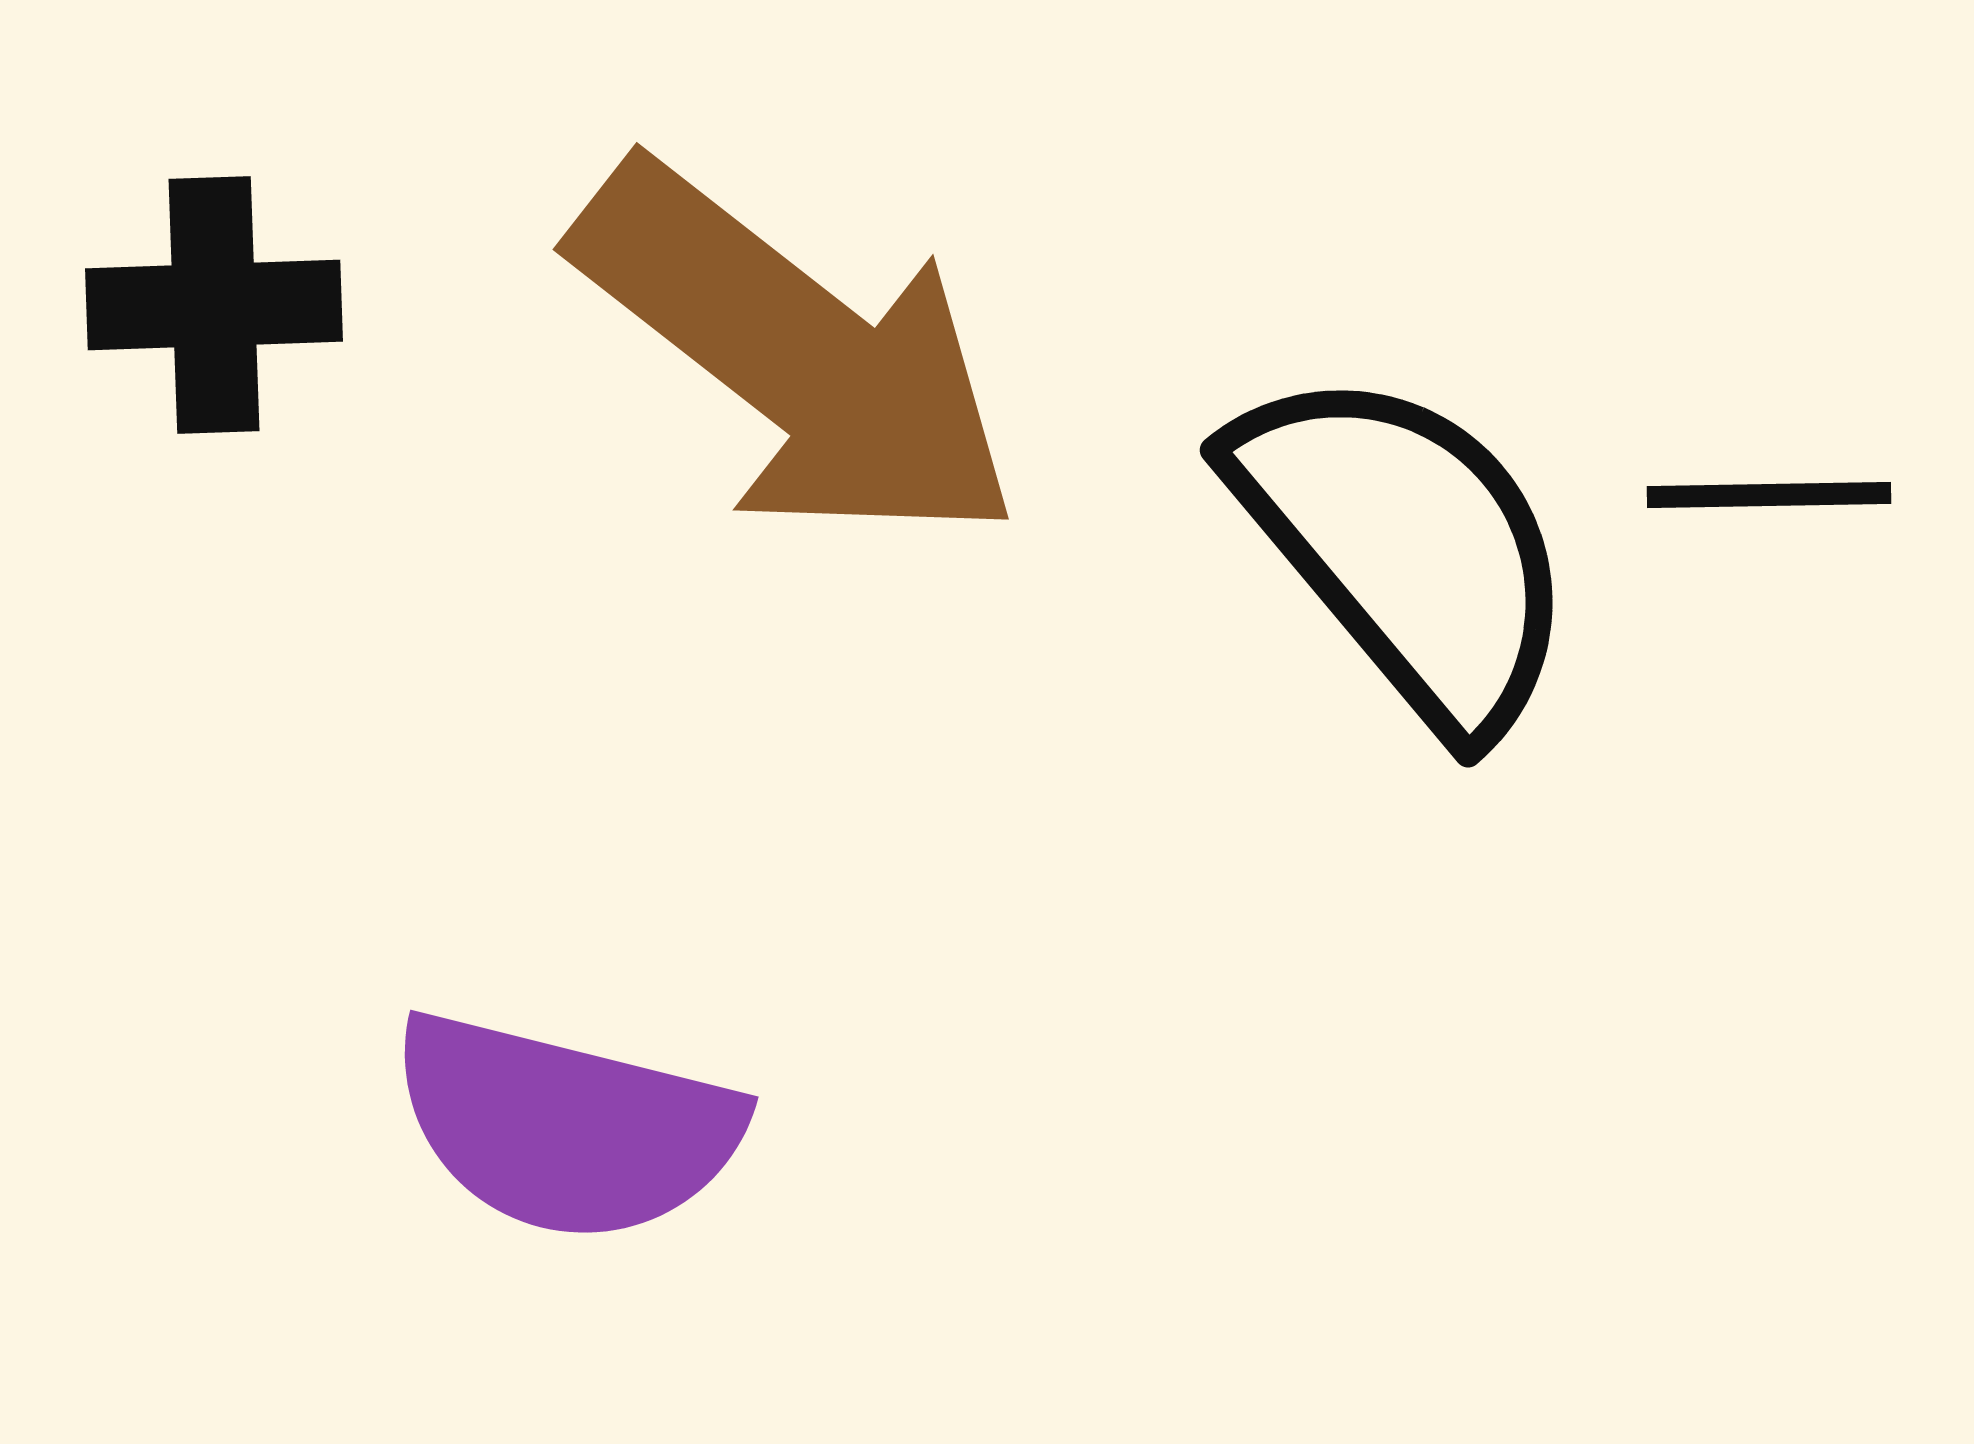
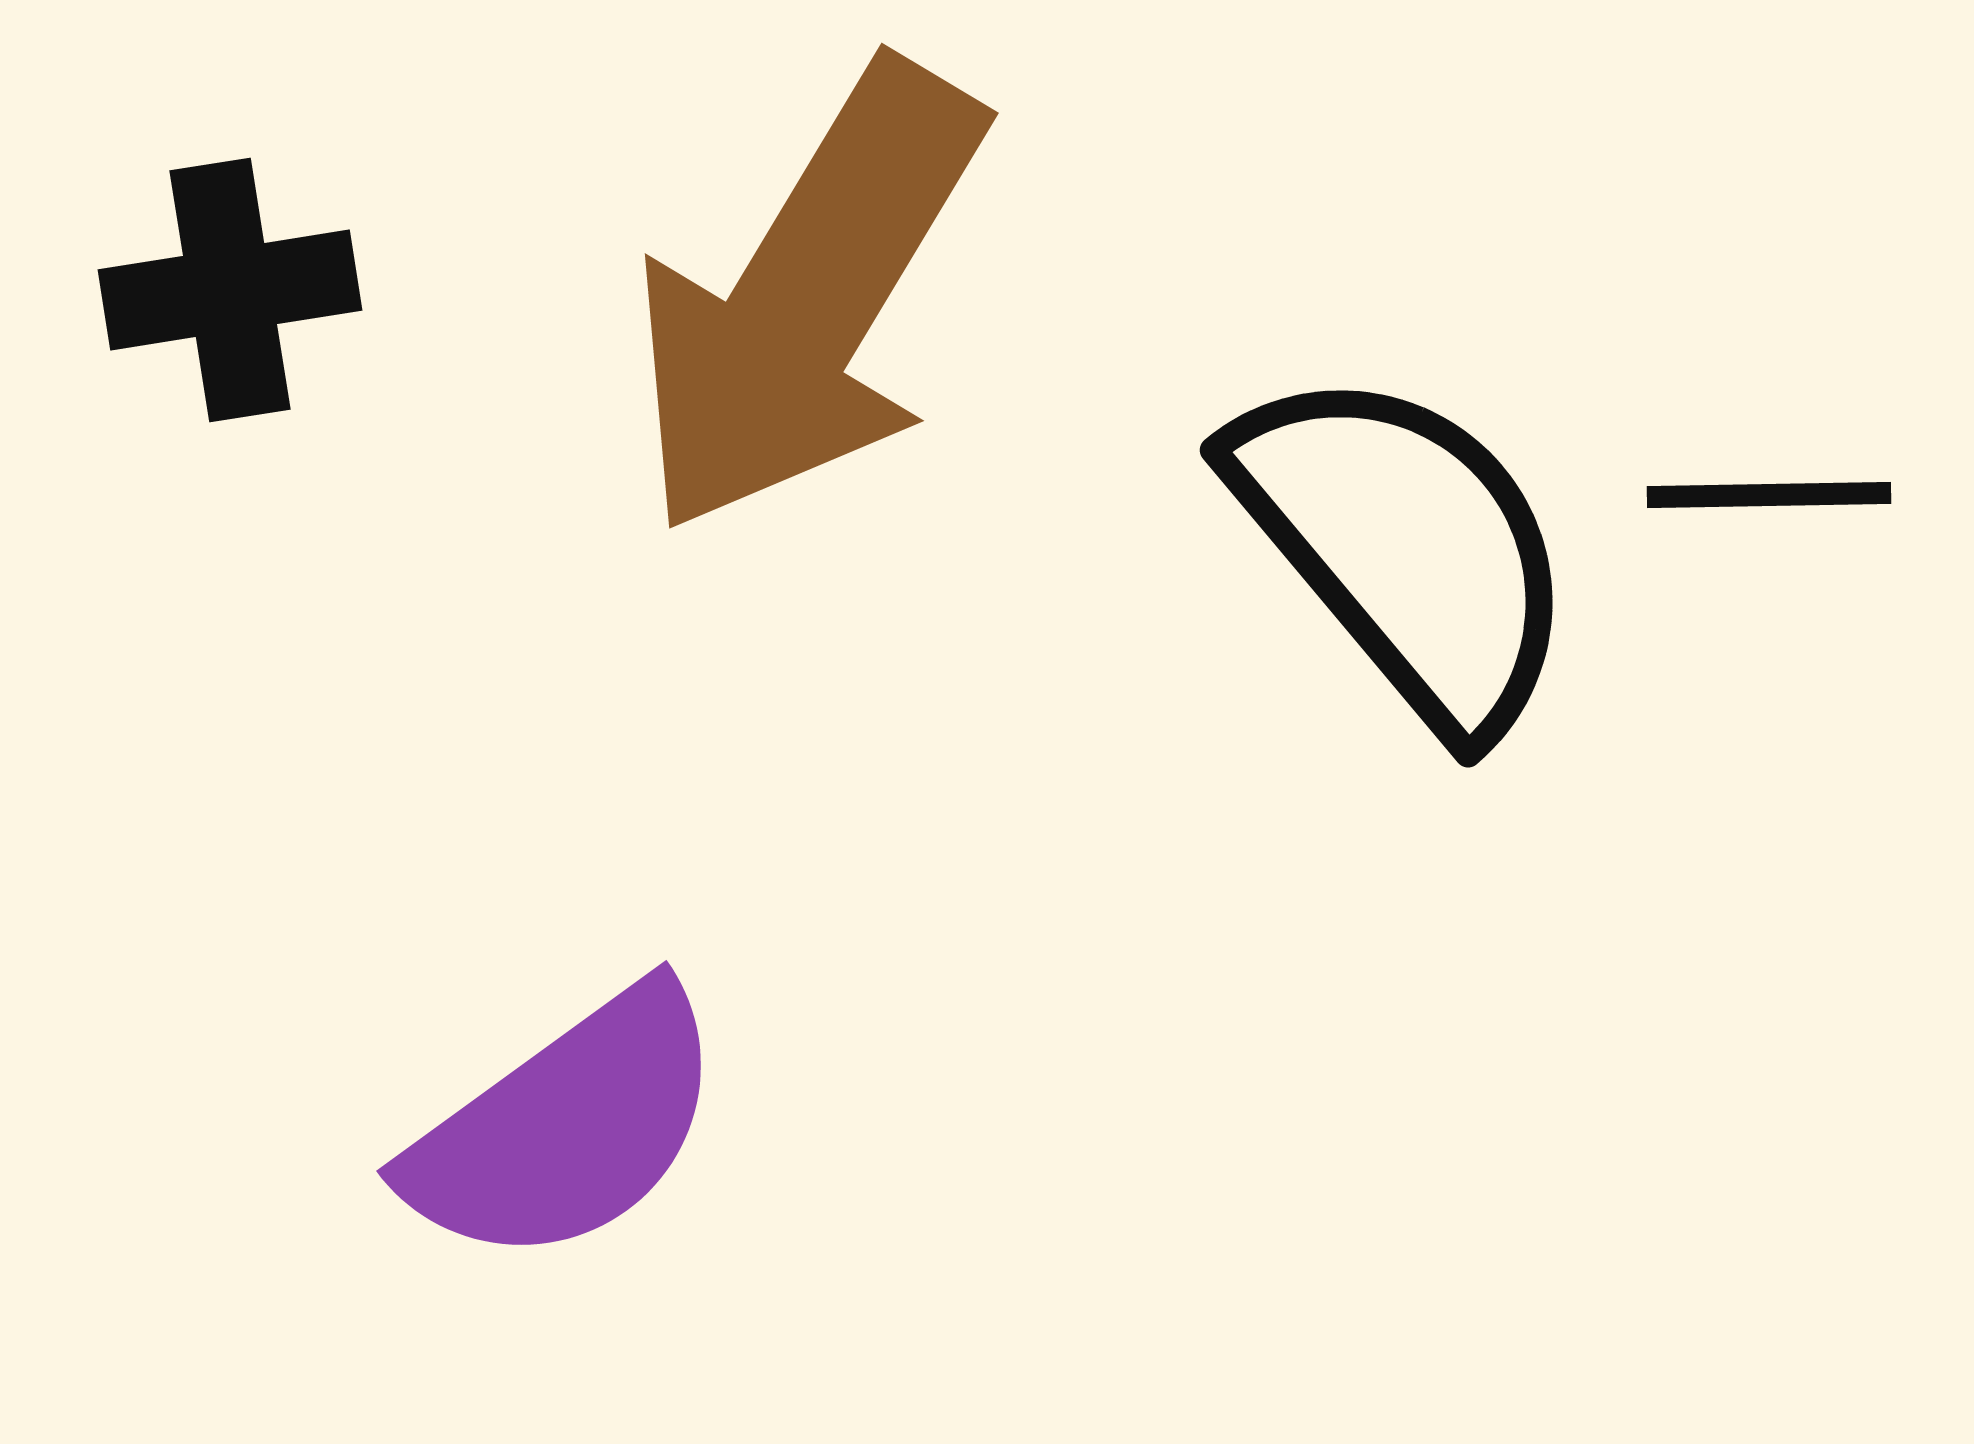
black cross: moved 16 px right, 15 px up; rotated 7 degrees counterclockwise
brown arrow: moved 11 px right, 56 px up; rotated 83 degrees clockwise
purple semicircle: rotated 50 degrees counterclockwise
